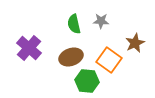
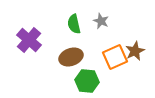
gray star: rotated 21 degrees clockwise
brown star: moved 8 px down
purple cross: moved 8 px up
orange square: moved 6 px right, 3 px up; rotated 30 degrees clockwise
